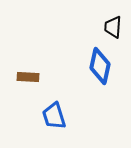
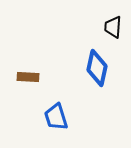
blue diamond: moved 3 px left, 2 px down
blue trapezoid: moved 2 px right, 1 px down
